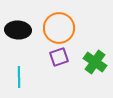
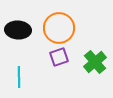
green cross: rotated 15 degrees clockwise
